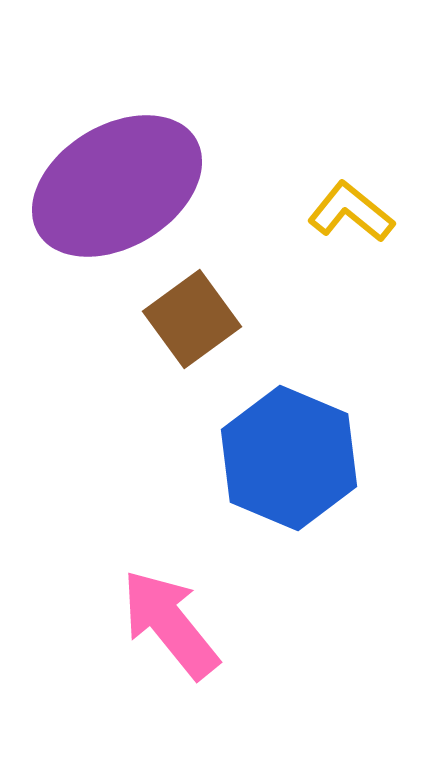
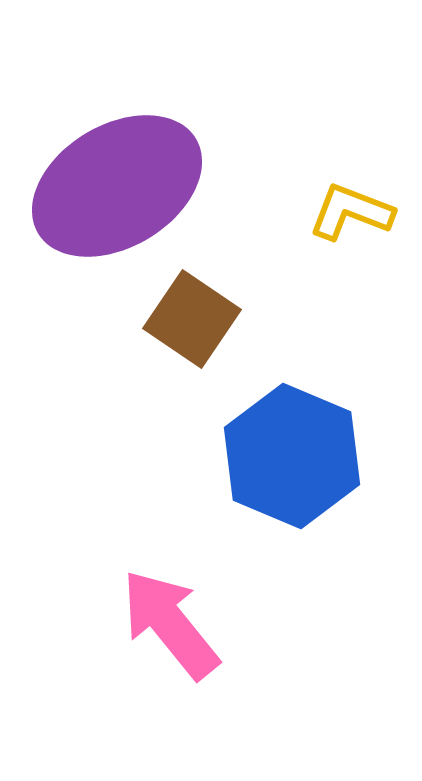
yellow L-shape: rotated 18 degrees counterclockwise
brown square: rotated 20 degrees counterclockwise
blue hexagon: moved 3 px right, 2 px up
